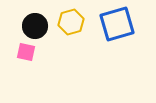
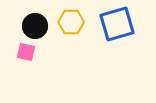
yellow hexagon: rotated 15 degrees clockwise
